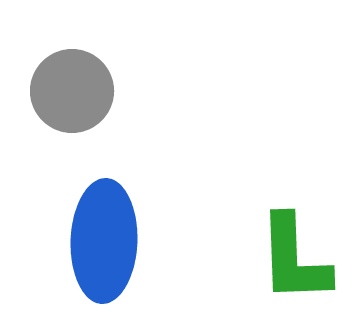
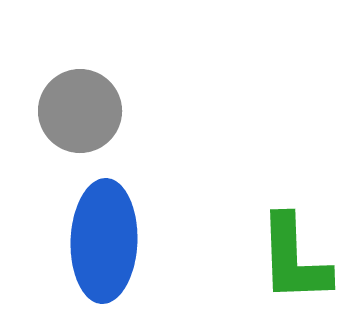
gray circle: moved 8 px right, 20 px down
